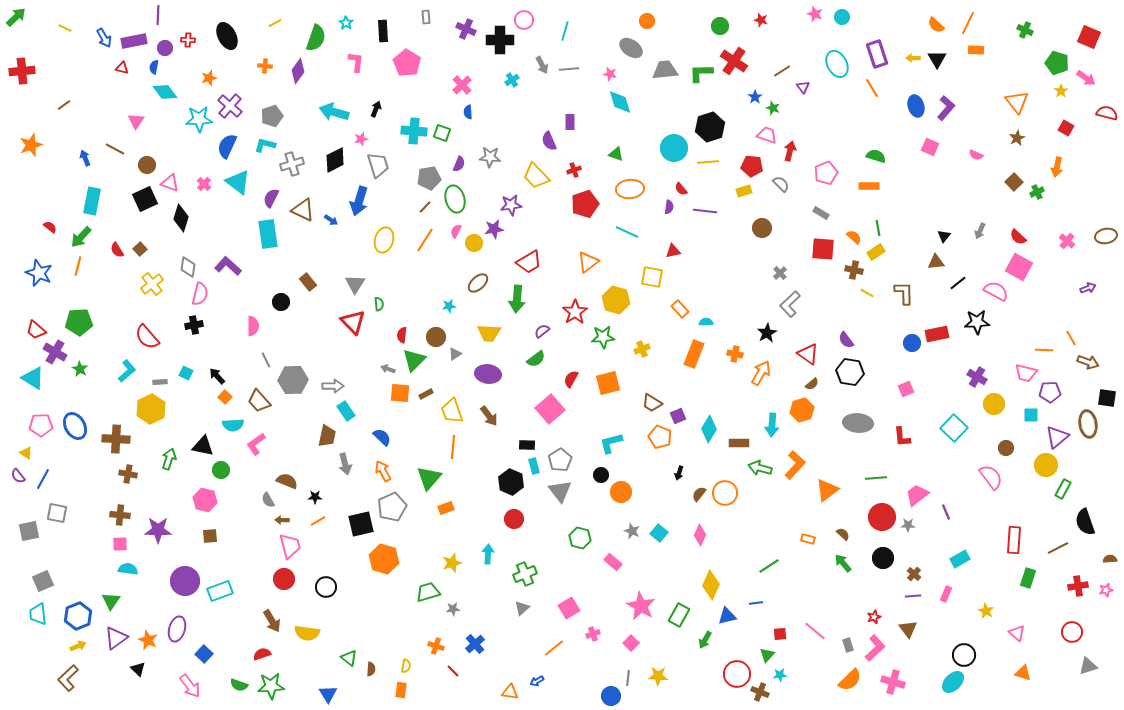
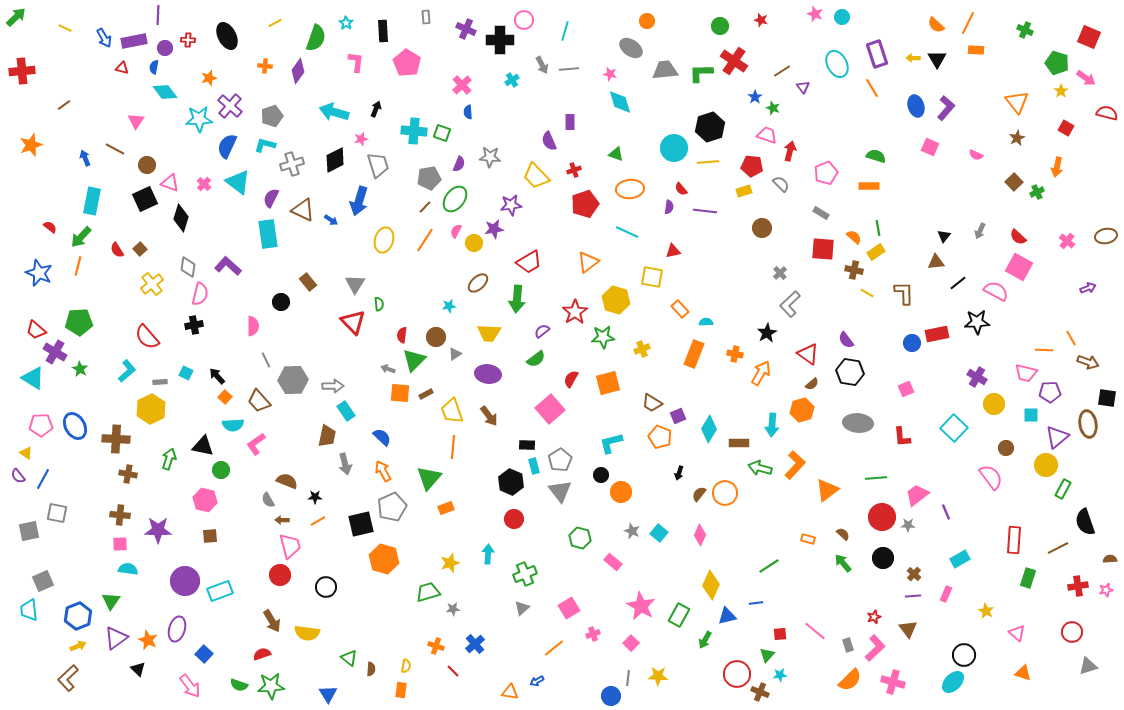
green ellipse at (455, 199): rotated 52 degrees clockwise
yellow star at (452, 563): moved 2 px left
red circle at (284, 579): moved 4 px left, 4 px up
cyan trapezoid at (38, 614): moved 9 px left, 4 px up
